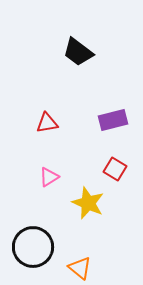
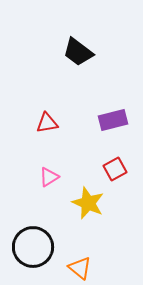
red square: rotated 30 degrees clockwise
